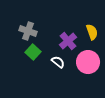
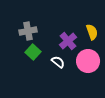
gray cross: rotated 30 degrees counterclockwise
pink circle: moved 1 px up
